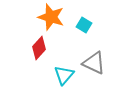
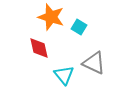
cyan square: moved 5 px left, 2 px down
red diamond: rotated 55 degrees counterclockwise
cyan triangle: rotated 20 degrees counterclockwise
